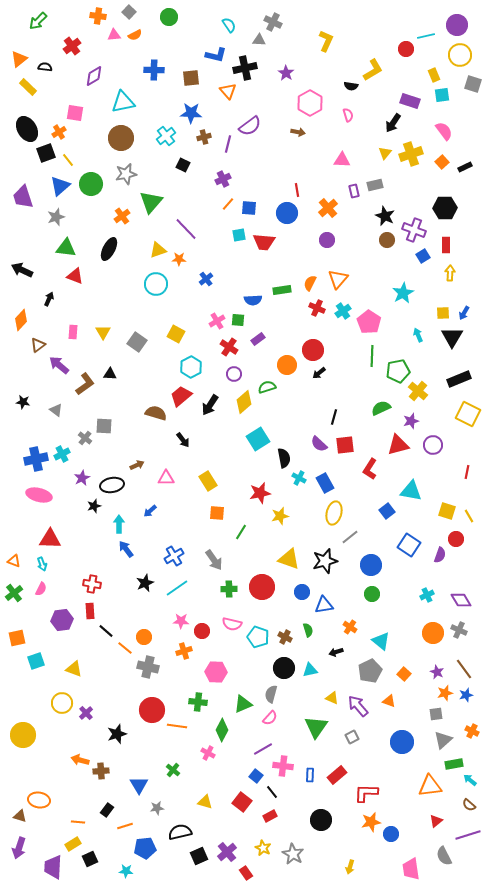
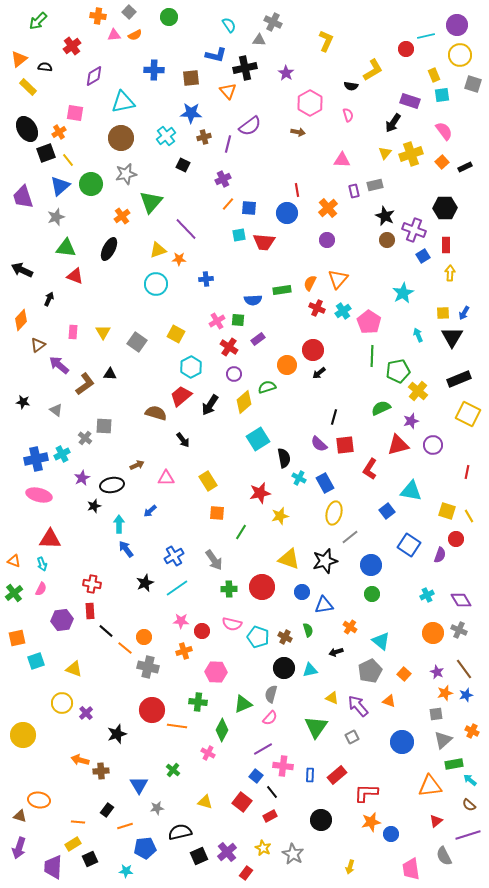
blue cross at (206, 279): rotated 32 degrees clockwise
red rectangle at (246, 873): rotated 72 degrees clockwise
